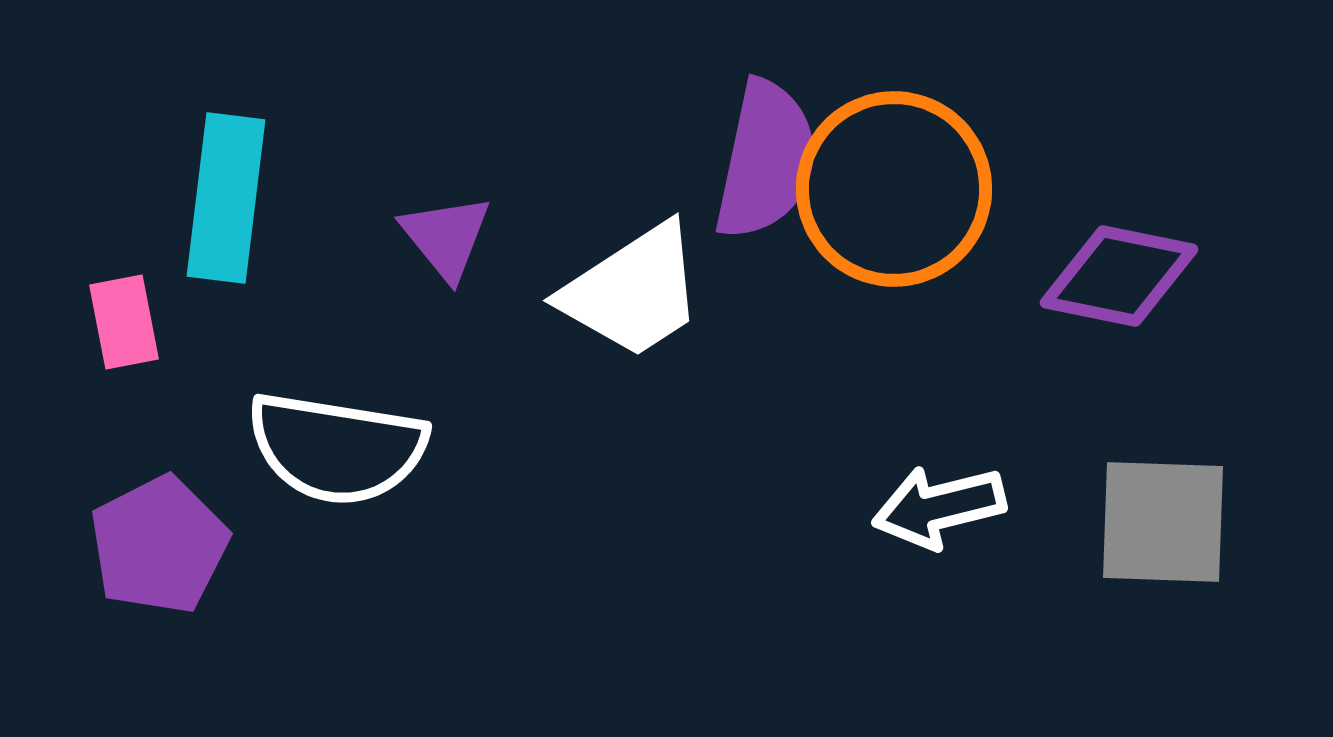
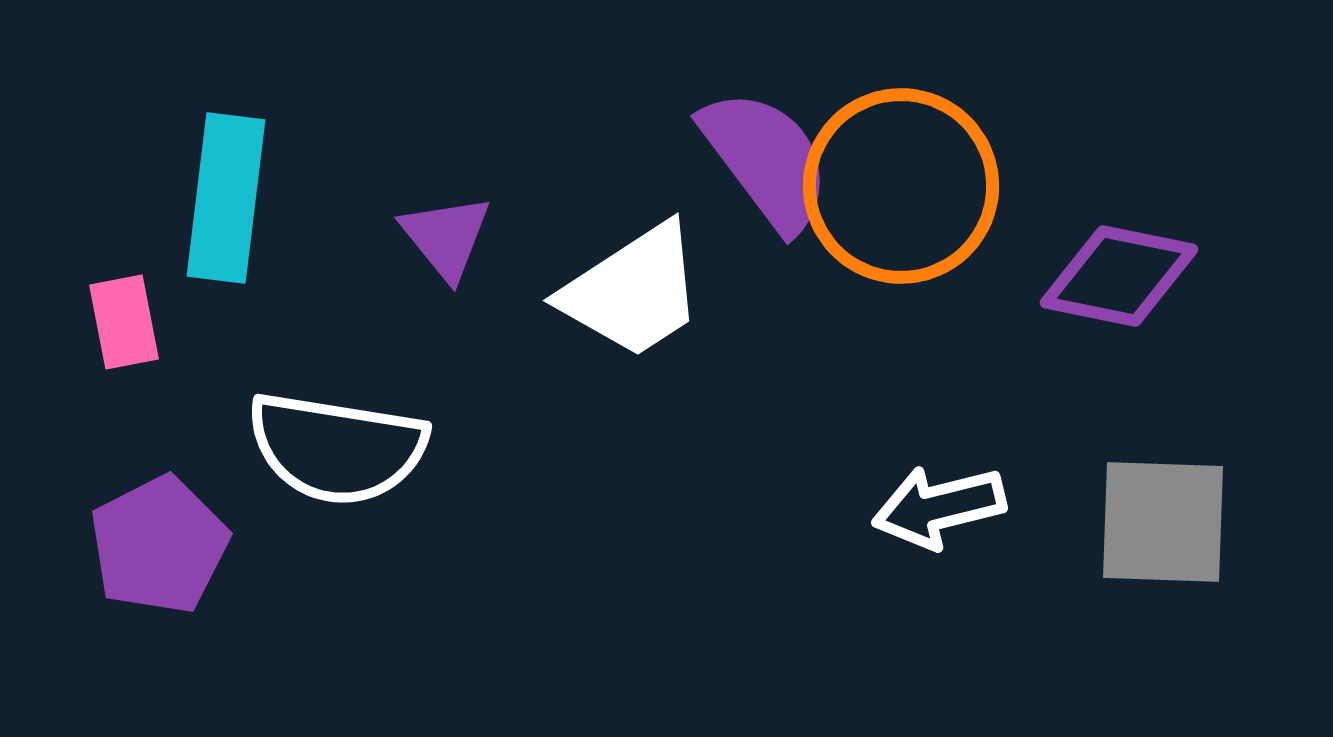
purple semicircle: rotated 49 degrees counterclockwise
orange circle: moved 7 px right, 3 px up
